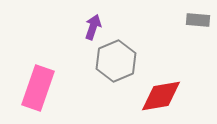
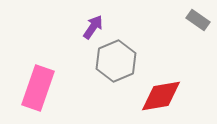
gray rectangle: rotated 30 degrees clockwise
purple arrow: rotated 15 degrees clockwise
